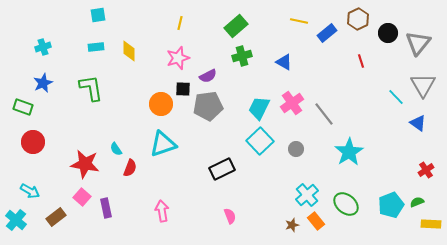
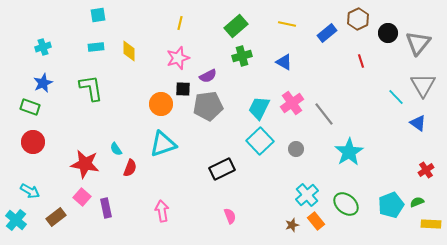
yellow line at (299, 21): moved 12 px left, 3 px down
green rectangle at (23, 107): moved 7 px right
